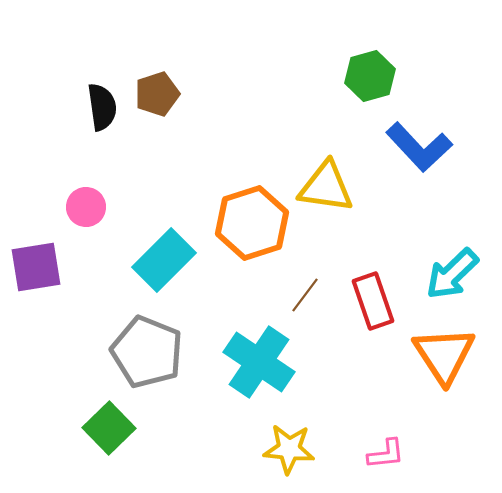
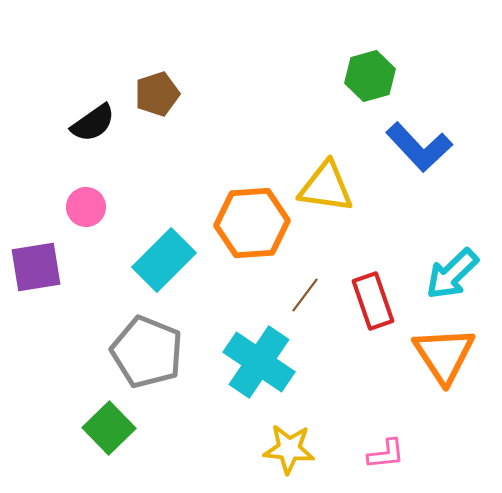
black semicircle: moved 9 px left, 16 px down; rotated 63 degrees clockwise
orange hexagon: rotated 14 degrees clockwise
